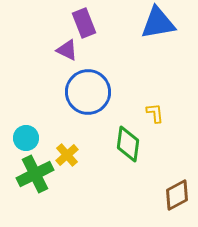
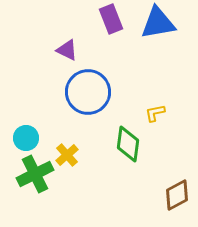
purple rectangle: moved 27 px right, 4 px up
yellow L-shape: rotated 95 degrees counterclockwise
